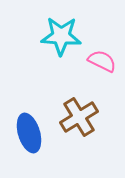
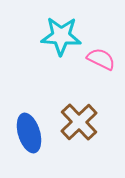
pink semicircle: moved 1 px left, 2 px up
brown cross: moved 5 px down; rotated 12 degrees counterclockwise
